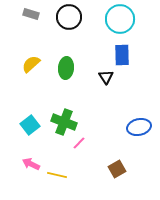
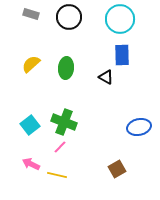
black triangle: rotated 28 degrees counterclockwise
pink line: moved 19 px left, 4 px down
